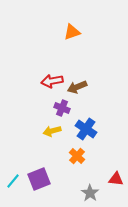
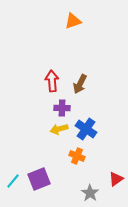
orange triangle: moved 1 px right, 11 px up
red arrow: rotated 95 degrees clockwise
brown arrow: moved 3 px right, 3 px up; rotated 42 degrees counterclockwise
purple cross: rotated 21 degrees counterclockwise
yellow arrow: moved 7 px right, 2 px up
orange cross: rotated 21 degrees counterclockwise
red triangle: rotated 42 degrees counterclockwise
